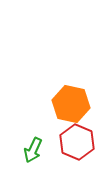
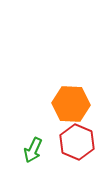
orange hexagon: rotated 9 degrees counterclockwise
